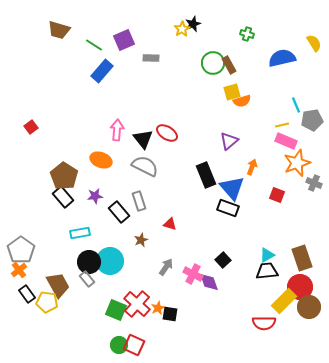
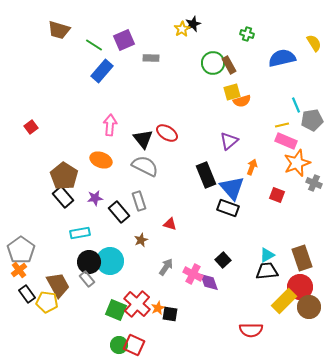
pink arrow at (117, 130): moved 7 px left, 5 px up
purple star at (95, 196): moved 2 px down
red semicircle at (264, 323): moved 13 px left, 7 px down
